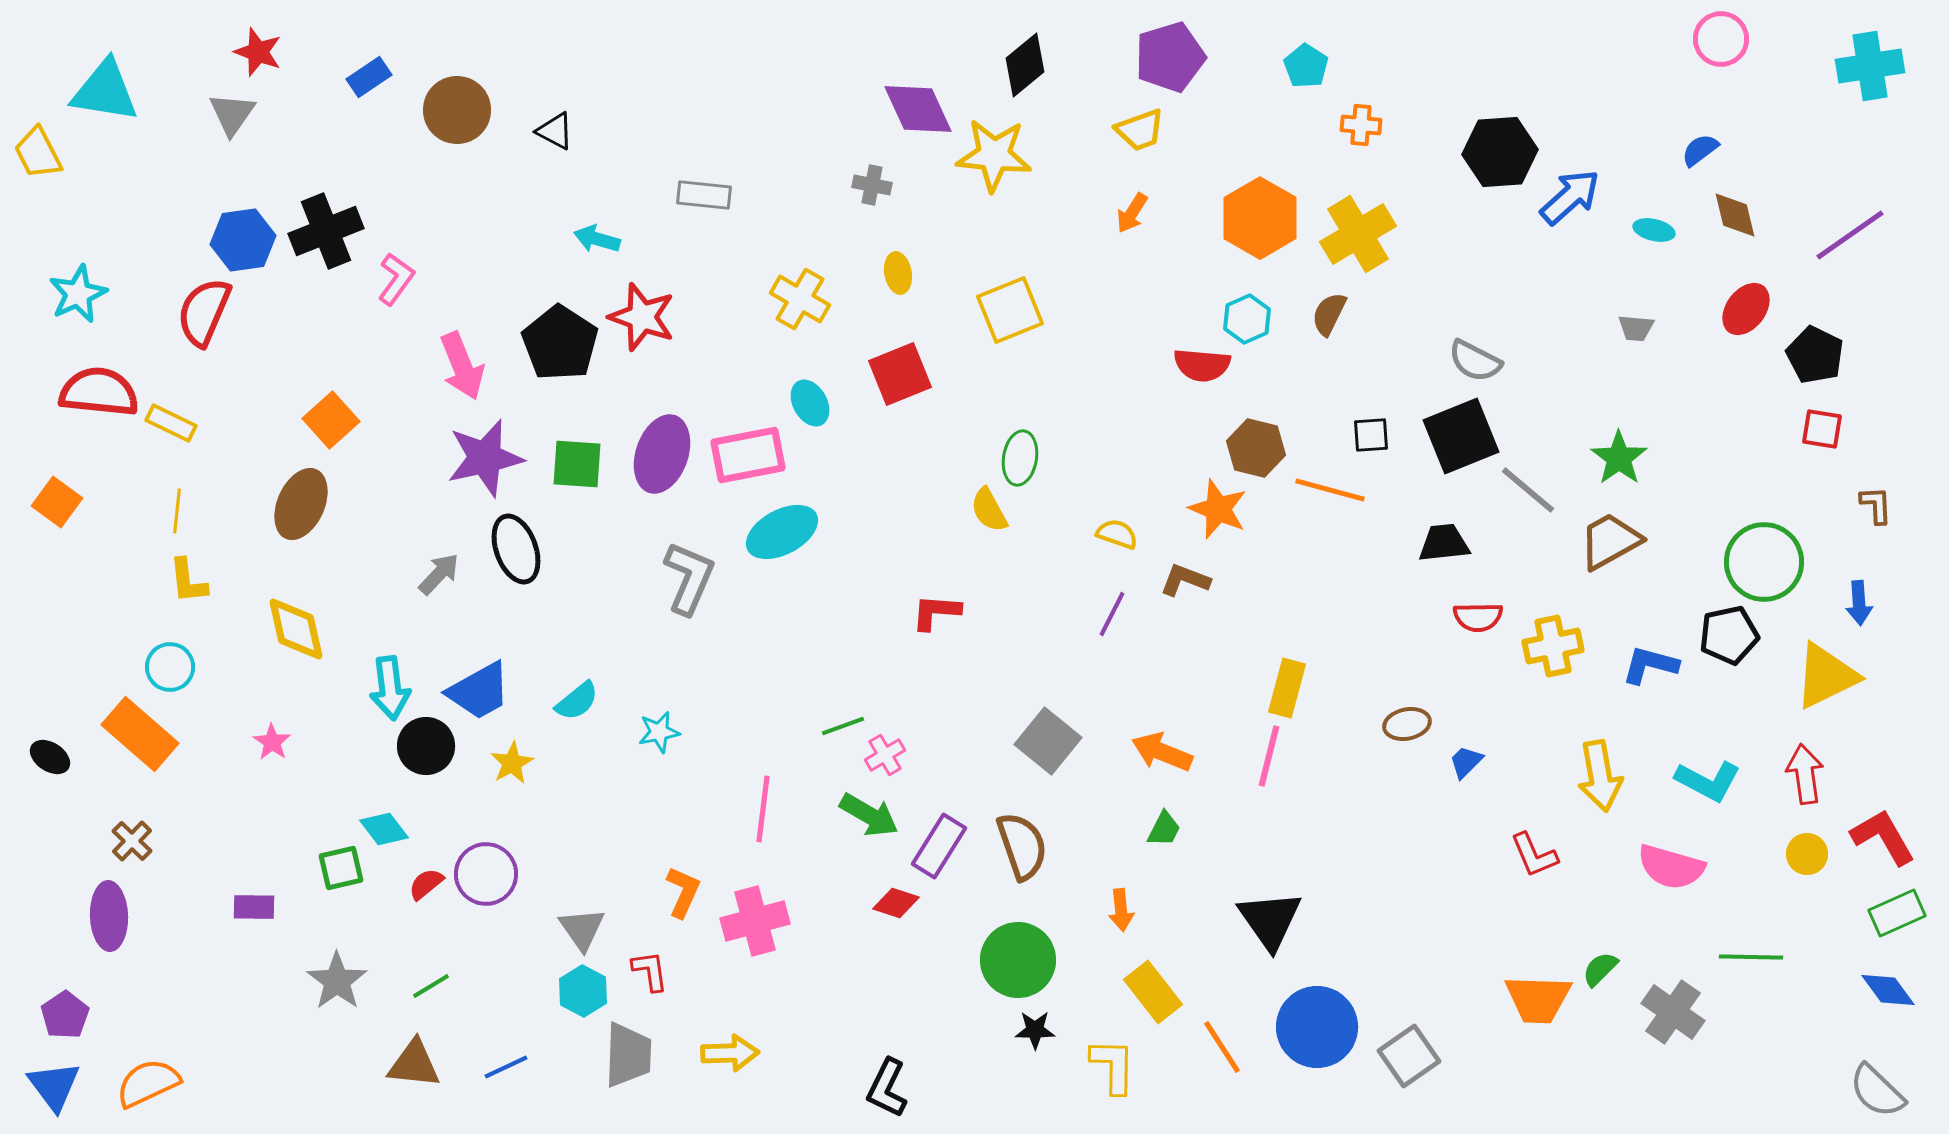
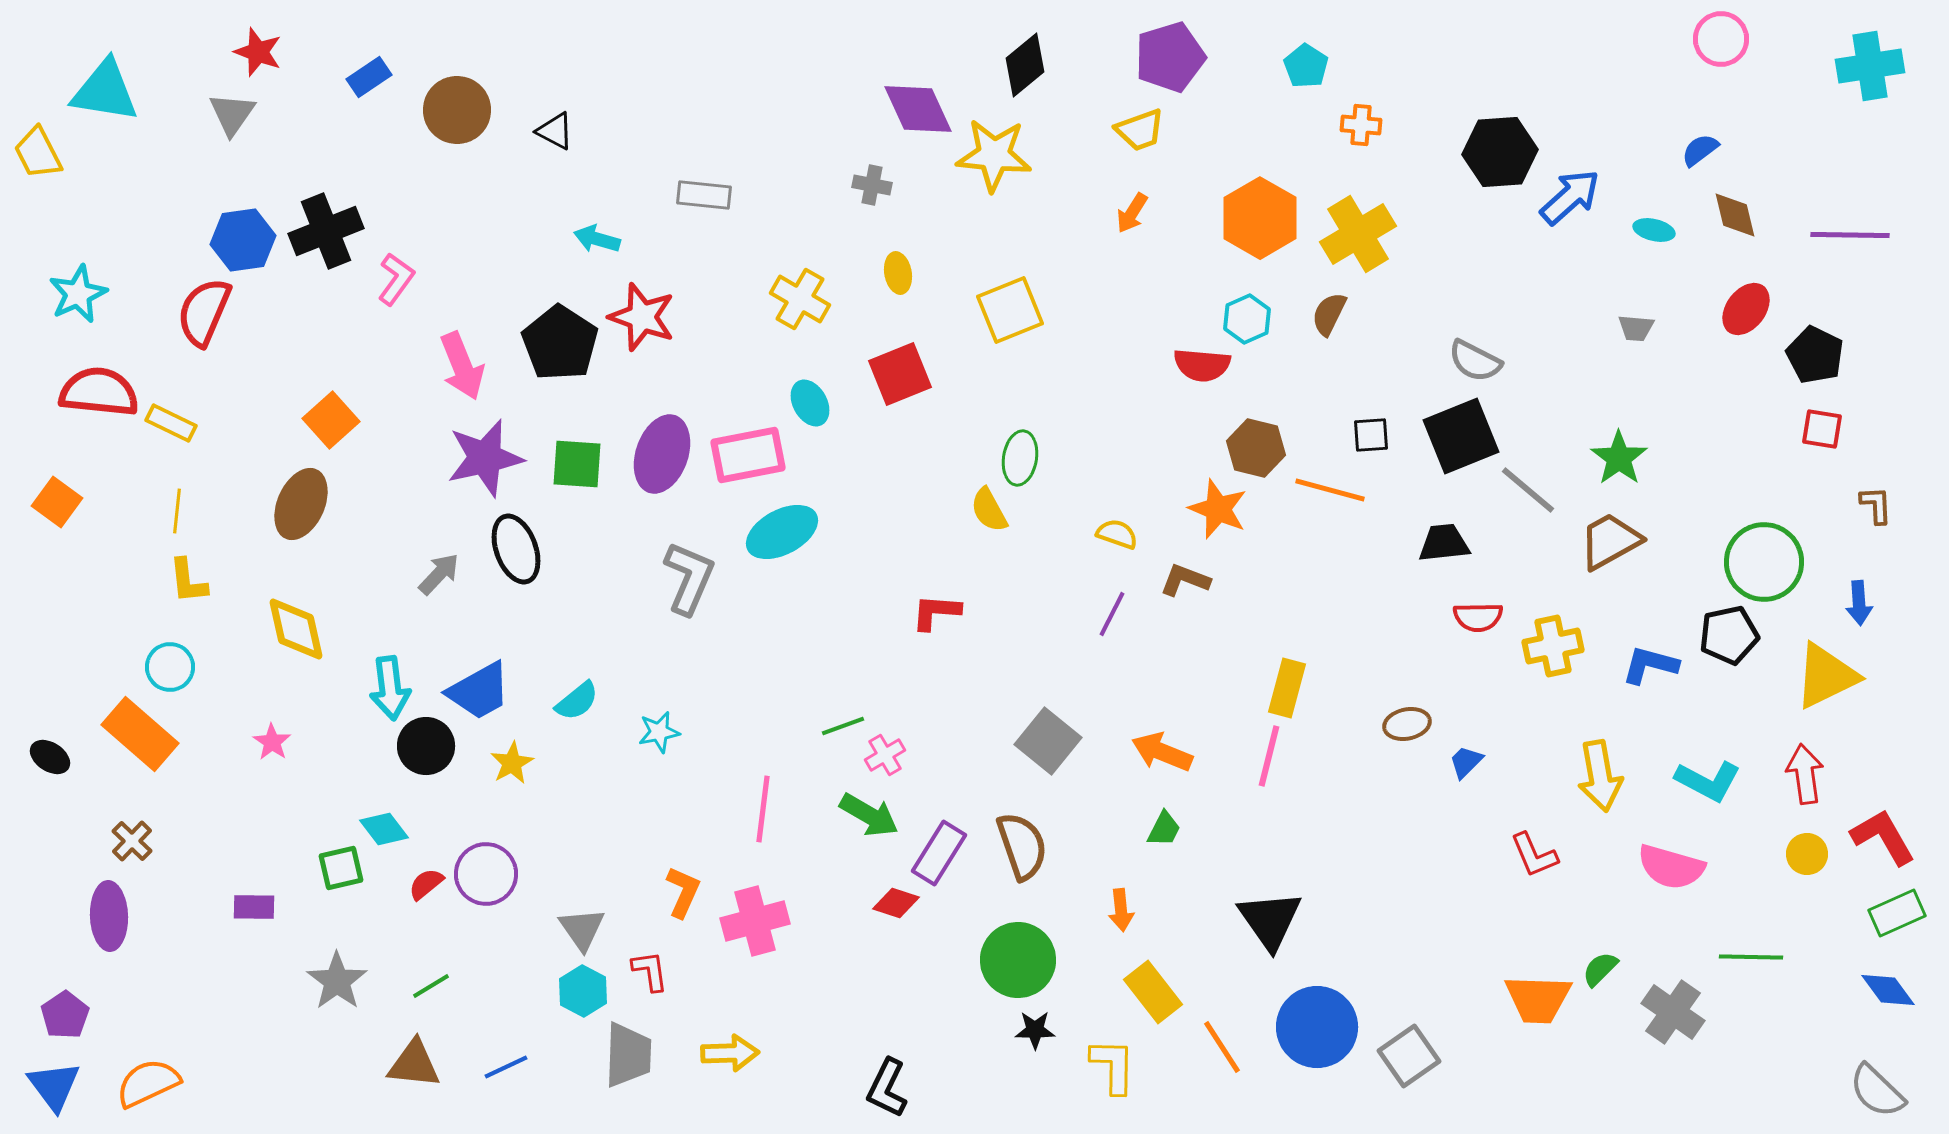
purple line at (1850, 235): rotated 36 degrees clockwise
purple rectangle at (939, 846): moved 7 px down
